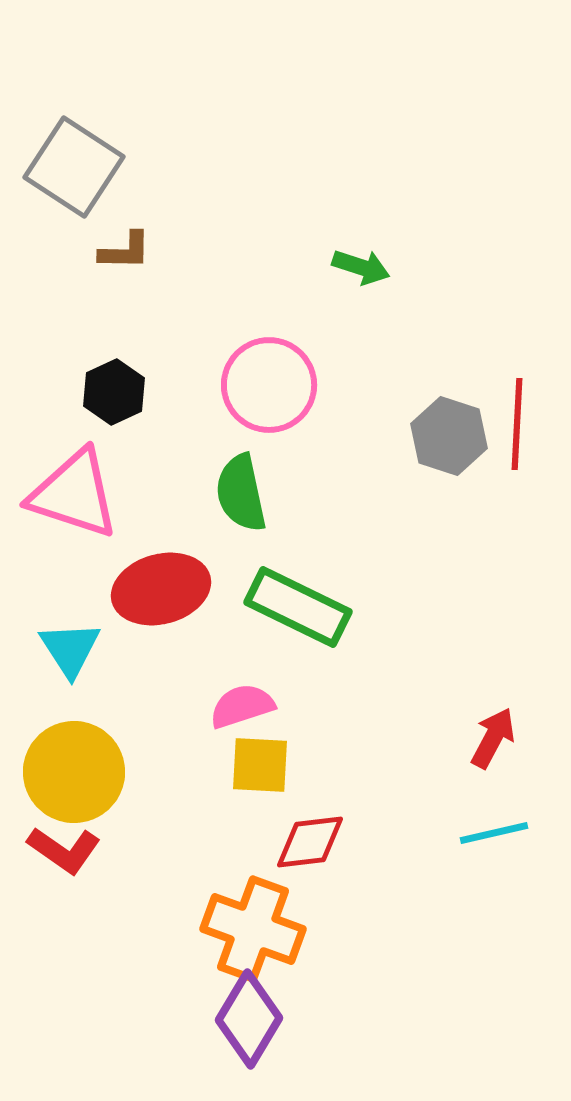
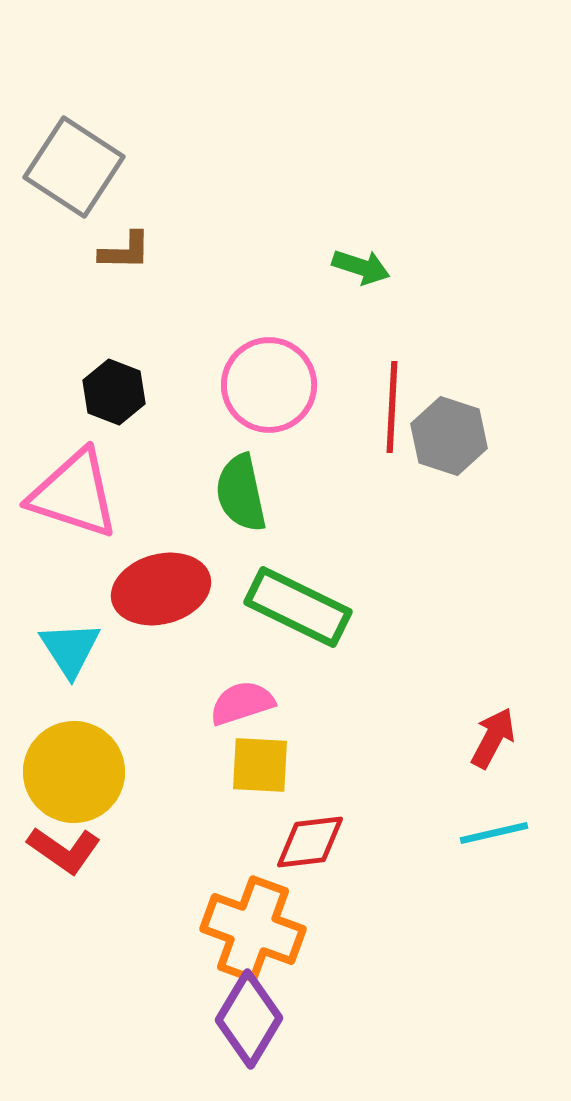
black hexagon: rotated 14 degrees counterclockwise
red line: moved 125 px left, 17 px up
pink semicircle: moved 3 px up
